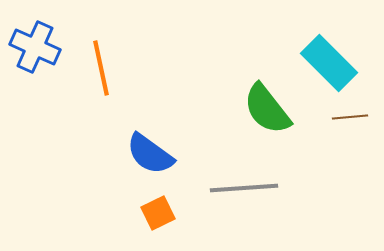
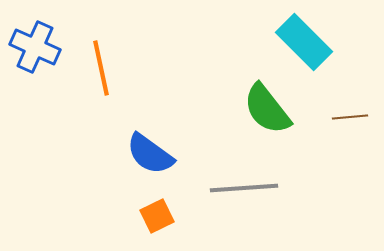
cyan rectangle: moved 25 px left, 21 px up
orange square: moved 1 px left, 3 px down
